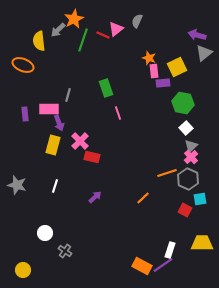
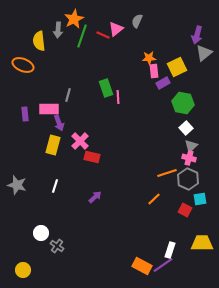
gray arrow at (58, 30): rotated 42 degrees counterclockwise
purple arrow at (197, 35): rotated 90 degrees counterclockwise
green line at (83, 40): moved 1 px left, 4 px up
orange star at (149, 58): rotated 24 degrees counterclockwise
purple rectangle at (163, 83): rotated 24 degrees counterclockwise
pink line at (118, 113): moved 16 px up; rotated 16 degrees clockwise
pink cross at (191, 157): moved 2 px left, 1 px down; rotated 32 degrees counterclockwise
orange line at (143, 198): moved 11 px right, 1 px down
white circle at (45, 233): moved 4 px left
gray cross at (65, 251): moved 8 px left, 5 px up
